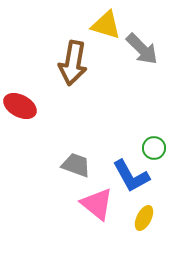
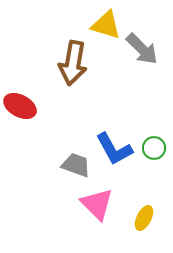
blue L-shape: moved 17 px left, 27 px up
pink triangle: rotated 6 degrees clockwise
